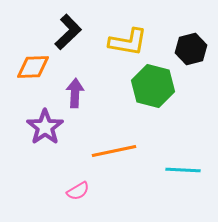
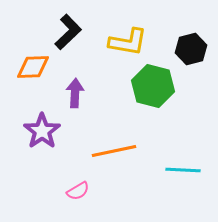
purple star: moved 3 px left, 4 px down
